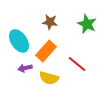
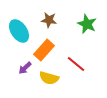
brown star: moved 1 px left, 2 px up
cyan ellipse: moved 10 px up
orange rectangle: moved 2 px left, 1 px up
red line: moved 1 px left
purple arrow: rotated 32 degrees counterclockwise
